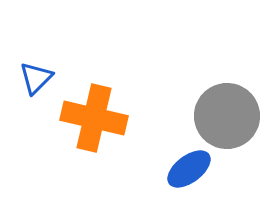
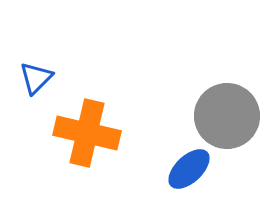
orange cross: moved 7 px left, 15 px down
blue ellipse: rotated 6 degrees counterclockwise
